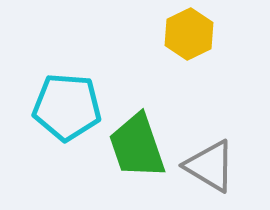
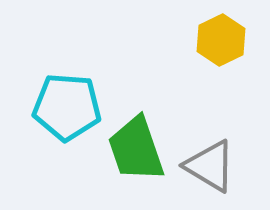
yellow hexagon: moved 32 px right, 6 px down
green trapezoid: moved 1 px left, 3 px down
